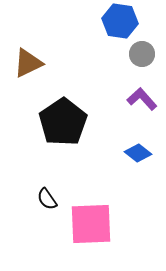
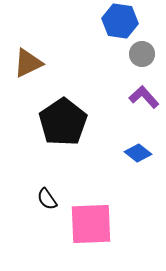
purple L-shape: moved 2 px right, 2 px up
